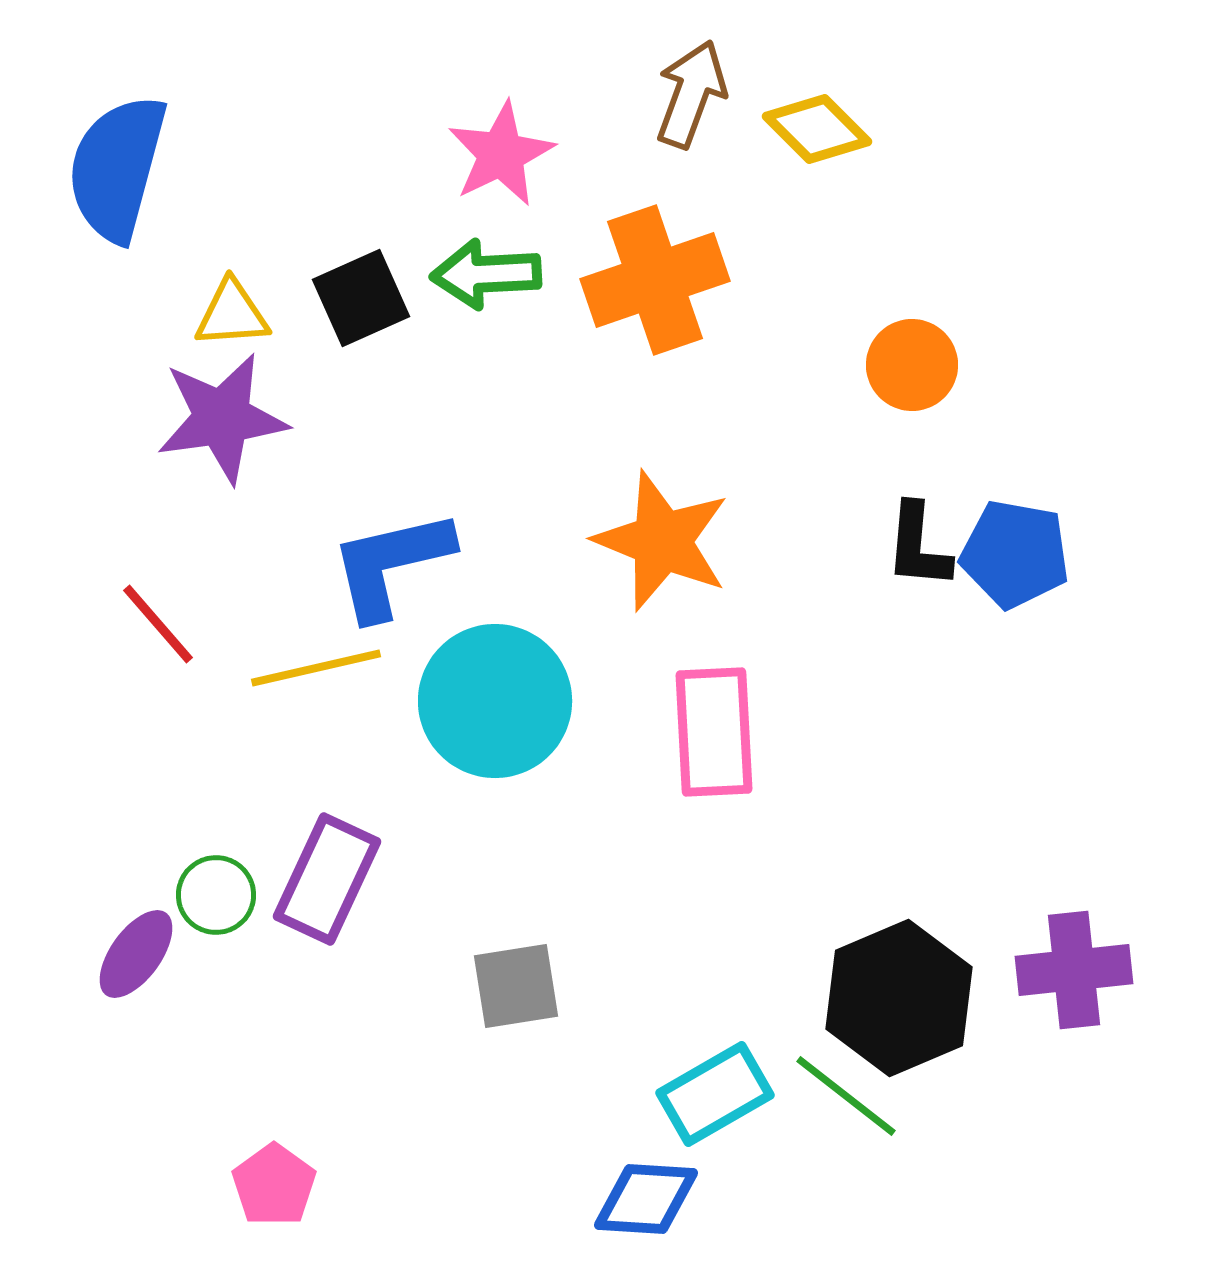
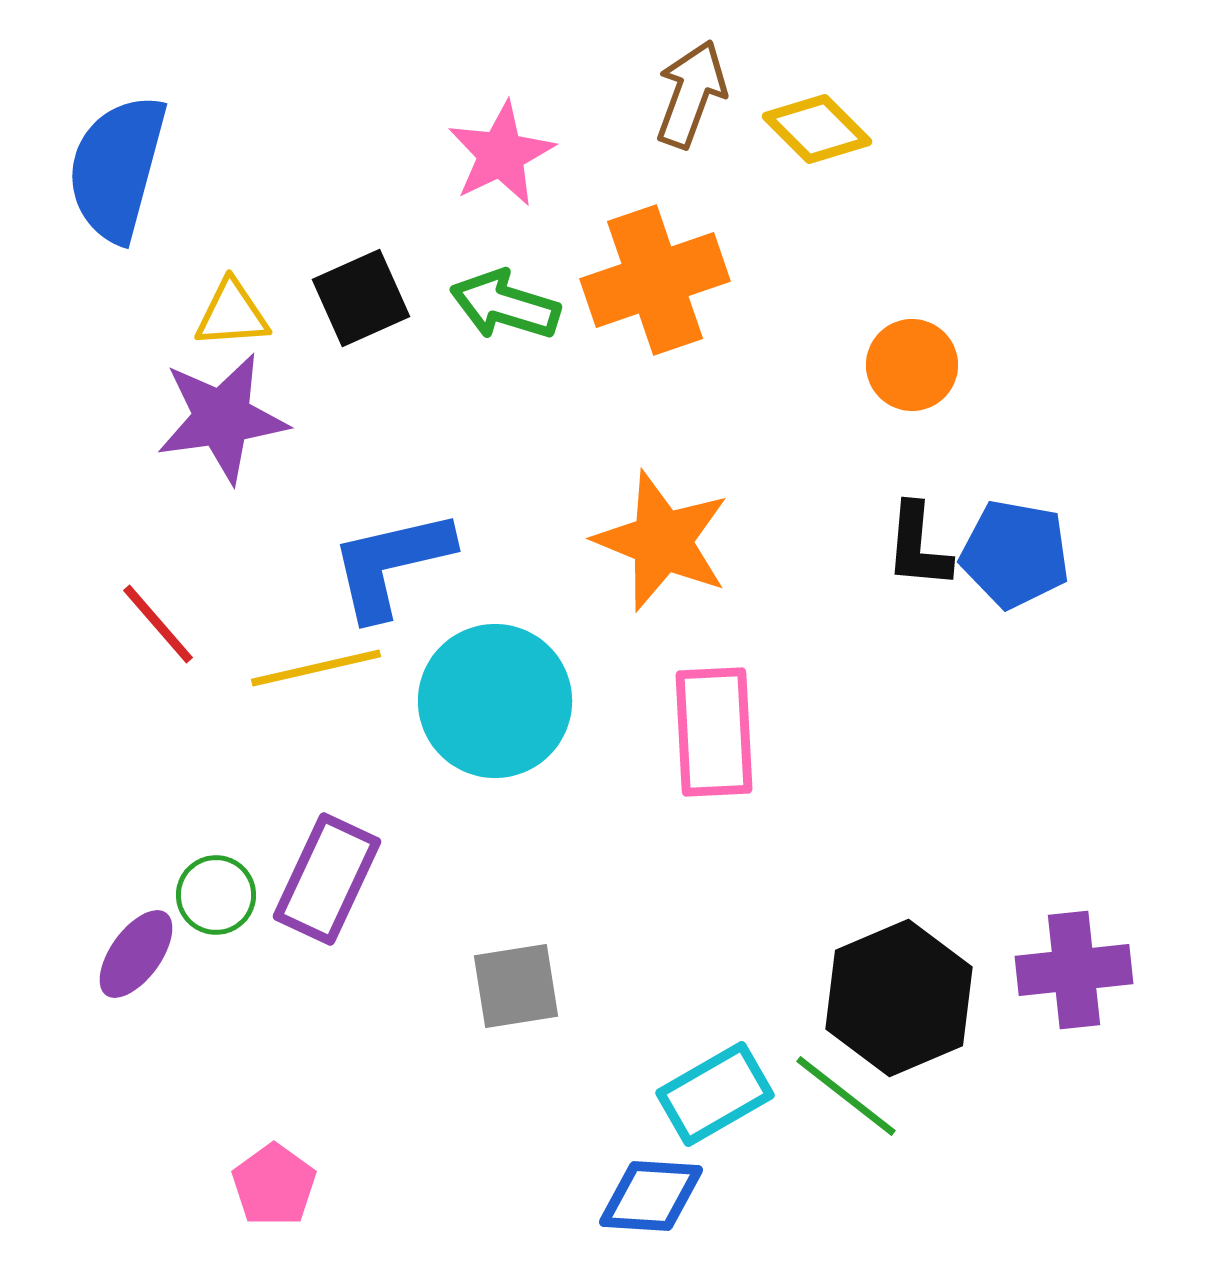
green arrow: moved 19 px right, 31 px down; rotated 20 degrees clockwise
blue diamond: moved 5 px right, 3 px up
